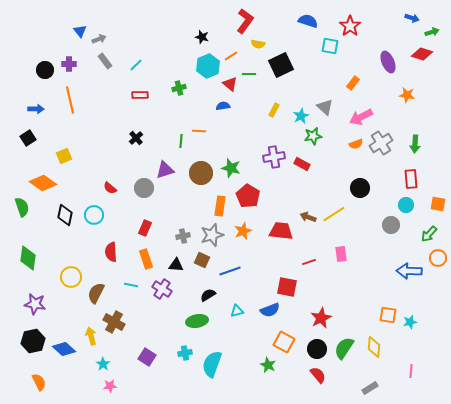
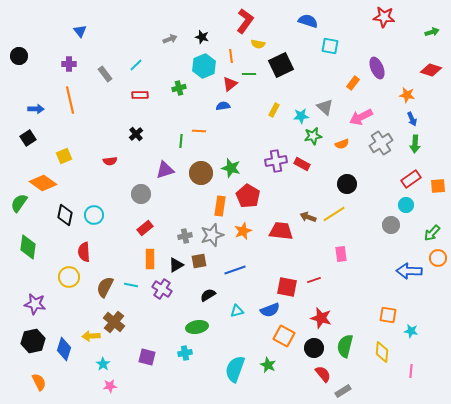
blue arrow at (412, 18): moved 101 px down; rotated 48 degrees clockwise
red star at (350, 26): moved 34 px right, 9 px up; rotated 30 degrees counterclockwise
gray arrow at (99, 39): moved 71 px right
red diamond at (422, 54): moved 9 px right, 16 px down
orange line at (231, 56): rotated 64 degrees counterclockwise
gray rectangle at (105, 61): moved 13 px down
purple ellipse at (388, 62): moved 11 px left, 6 px down
cyan hexagon at (208, 66): moved 4 px left
black circle at (45, 70): moved 26 px left, 14 px up
red triangle at (230, 84): rotated 42 degrees clockwise
cyan star at (301, 116): rotated 21 degrees clockwise
black cross at (136, 138): moved 4 px up
orange semicircle at (356, 144): moved 14 px left
purple cross at (274, 157): moved 2 px right, 4 px down
red rectangle at (411, 179): rotated 60 degrees clockwise
red semicircle at (110, 188): moved 27 px up; rotated 48 degrees counterclockwise
gray circle at (144, 188): moved 3 px left, 6 px down
black circle at (360, 188): moved 13 px left, 4 px up
orange square at (438, 204): moved 18 px up; rotated 14 degrees counterclockwise
green semicircle at (22, 207): moved 3 px left, 4 px up; rotated 126 degrees counterclockwise
red rectangle at (145, 228): rotated 28 degrees clockwise
green arrow at (429, 234): moved 3 px right, 1 px up
gray cross at (183, 236): moved 2 px right
red semicircle at (111, 252): moved 27 px left
green diamond at (28, 258): moved 11 px up
orange rectangle at (146, 259): moved 4 px right; rotated 18 degrees clockwise
brown square at (202, 260): moved 3 px left, 1 px down; rotated 35 degrees counterclockwise
red line at (309, 262): moved 5 px right, 18 px down
black triangle at (176, 265): rotated 35 degrees counterclockwise
blue line at (230, 271): moved 5 px right, 1 px up
yellow circle at (71, 277): moved 2 px left
brown semicircle at (96, 293): moved 9 px right, 6 px up
red star at (321, 318): rotated 30 degrees counterclockwise
green ellipse at (197, 321): moved 6 px down
brown cross at (114, 322): rotated 10 degrees clockwise
cyan star at (410, 322): moved 1 px right, 9 px down; rotated 24 degrees clockwise
yellow arrow at (91, 336): rotated 78 degrees counterclockwise
orange square at (284, 342): moved 6 px up
yellow diamond at (374, 347): moved 8 px right, 5 px down
green semicircle at (344, 348): moved 1 px right, 2 px up; rotated 20 degrees counterclockwise
blue diamond at (64, 349): rotated 65 degrees clockwise
black circle at (317, 349): moved 3 px left, 1 px up
purple square at (147, 357): rotated 18 degrees counterclockwise
cyan semicircle at (212, 364): moved 23 px right, 5 px down
red semicircle at (318, 375): moved 5 px right, 1 px up
gray rectangle at (370, 388): moved 27 px left, 3 px down
